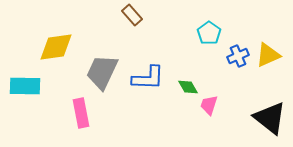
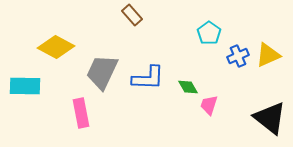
yellow diamond: rotated 36 degrees clockwise
